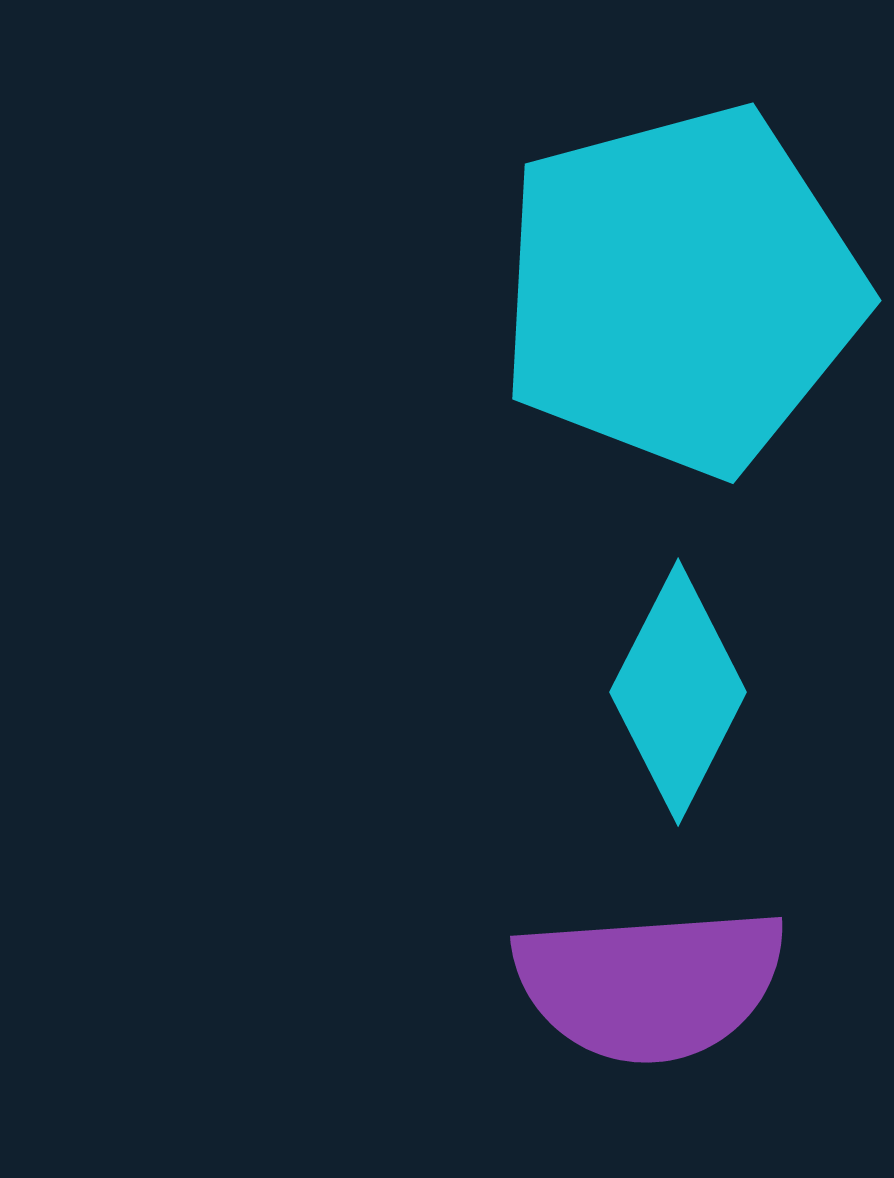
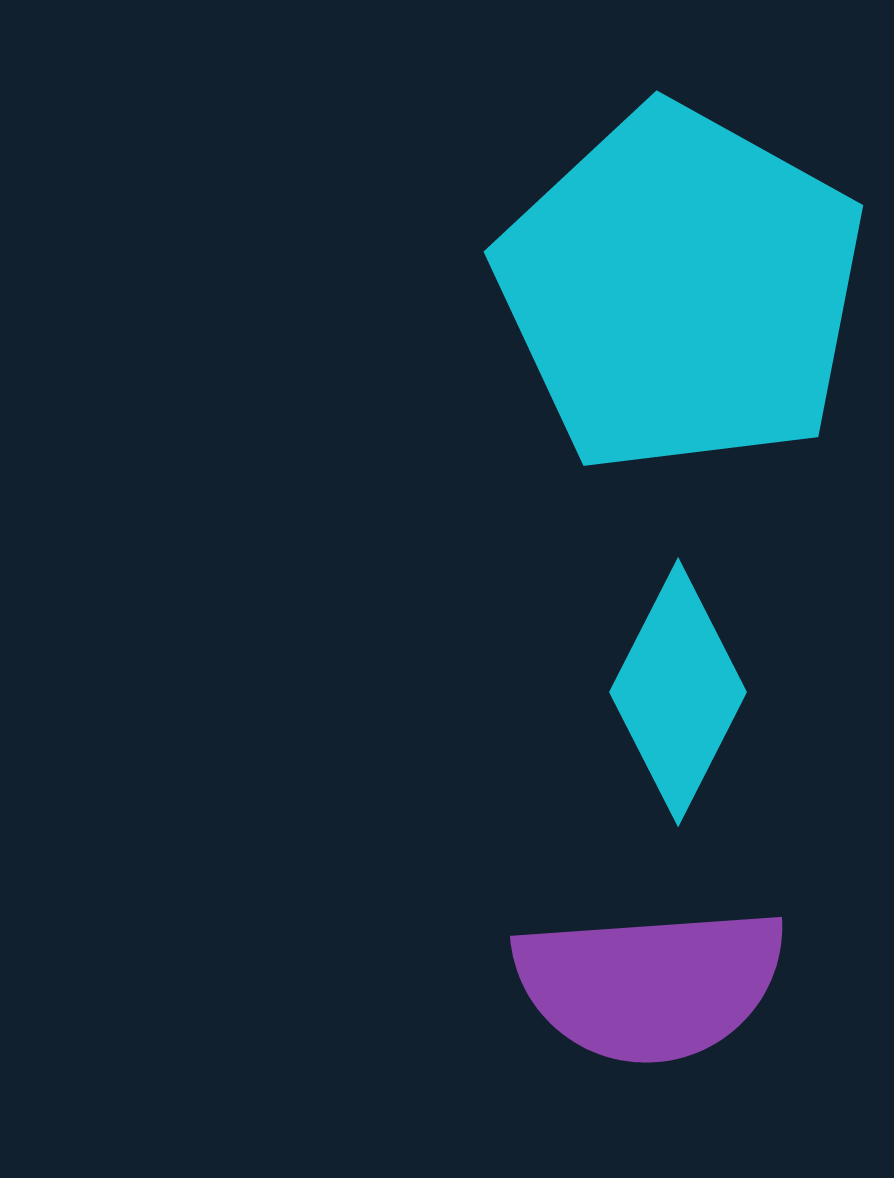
cyan pentagon: rotated 28 degrees counterclockwise
